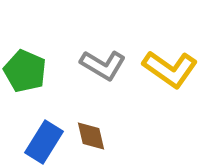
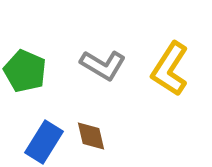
yellow L-shape: rotated 88 degrees clockwise
